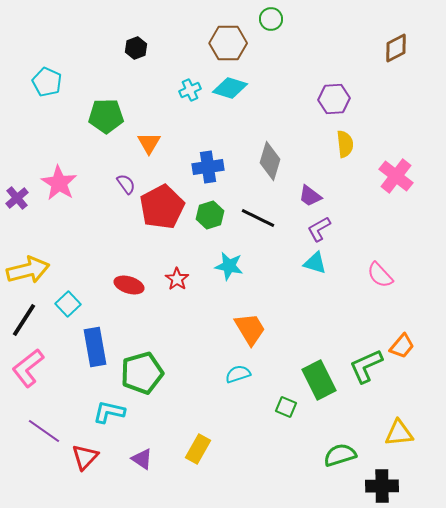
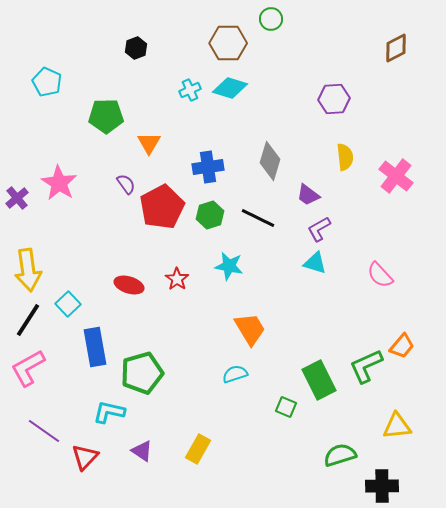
yellow semicircle at (345, 144): moved 13 px down
purple trapezoid at (310, 196): moved 2 px left, 1 px up
yellow arrow at (28, 270): rotated 96 degrees clockwise
black line at (24, 320): moved 4 px right
pink L-shape at (28, 368): rotated 9 degrees clockwise
cyan semicircle at (238, 374): moved 3 px left
yellow triangle at (399, 433): moved 2 px left, 7 px up
purple triangle at (142, 459): moved 8 px up
